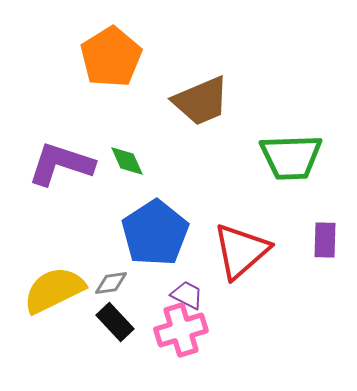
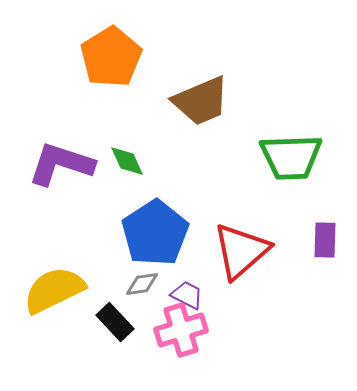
gray diamond: moved 31 px right, 1 px down
